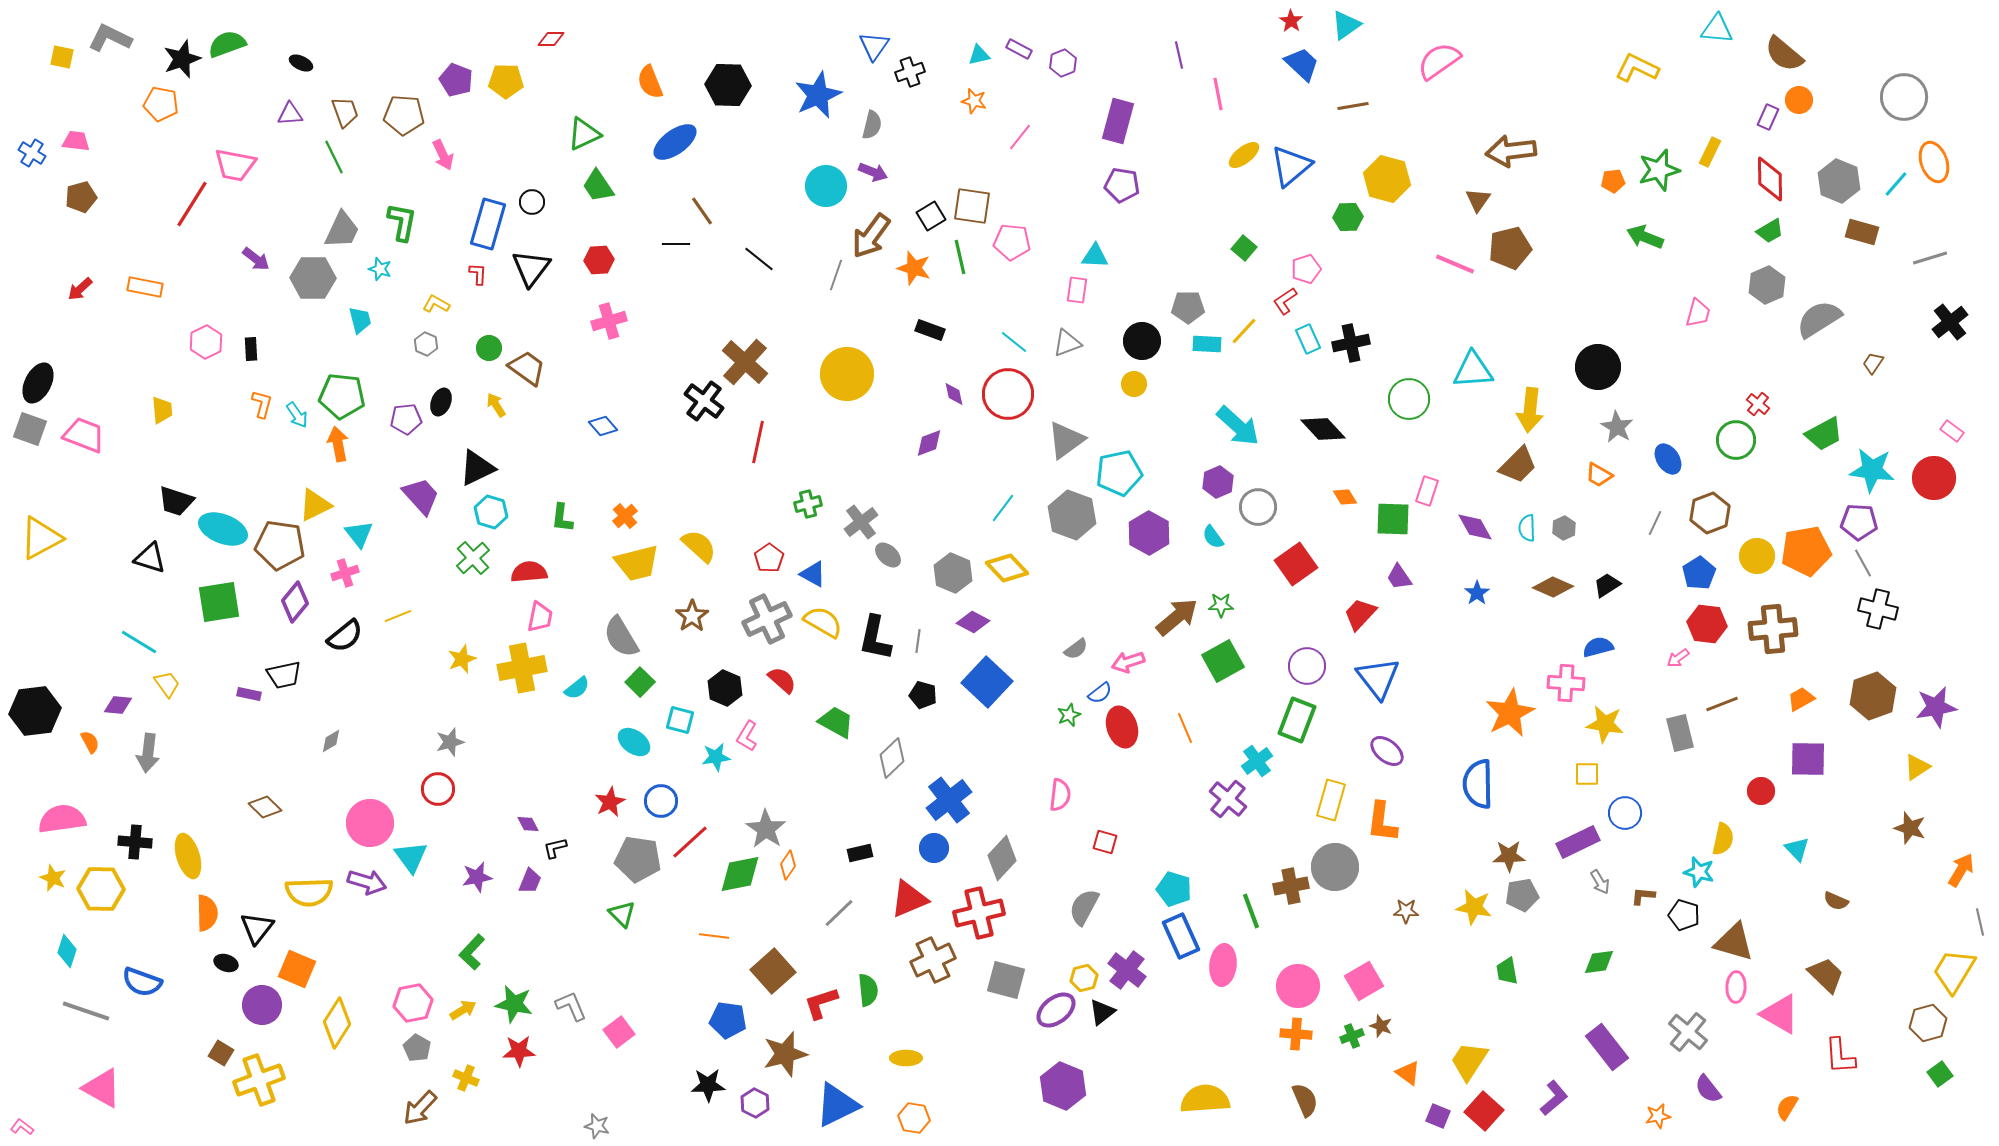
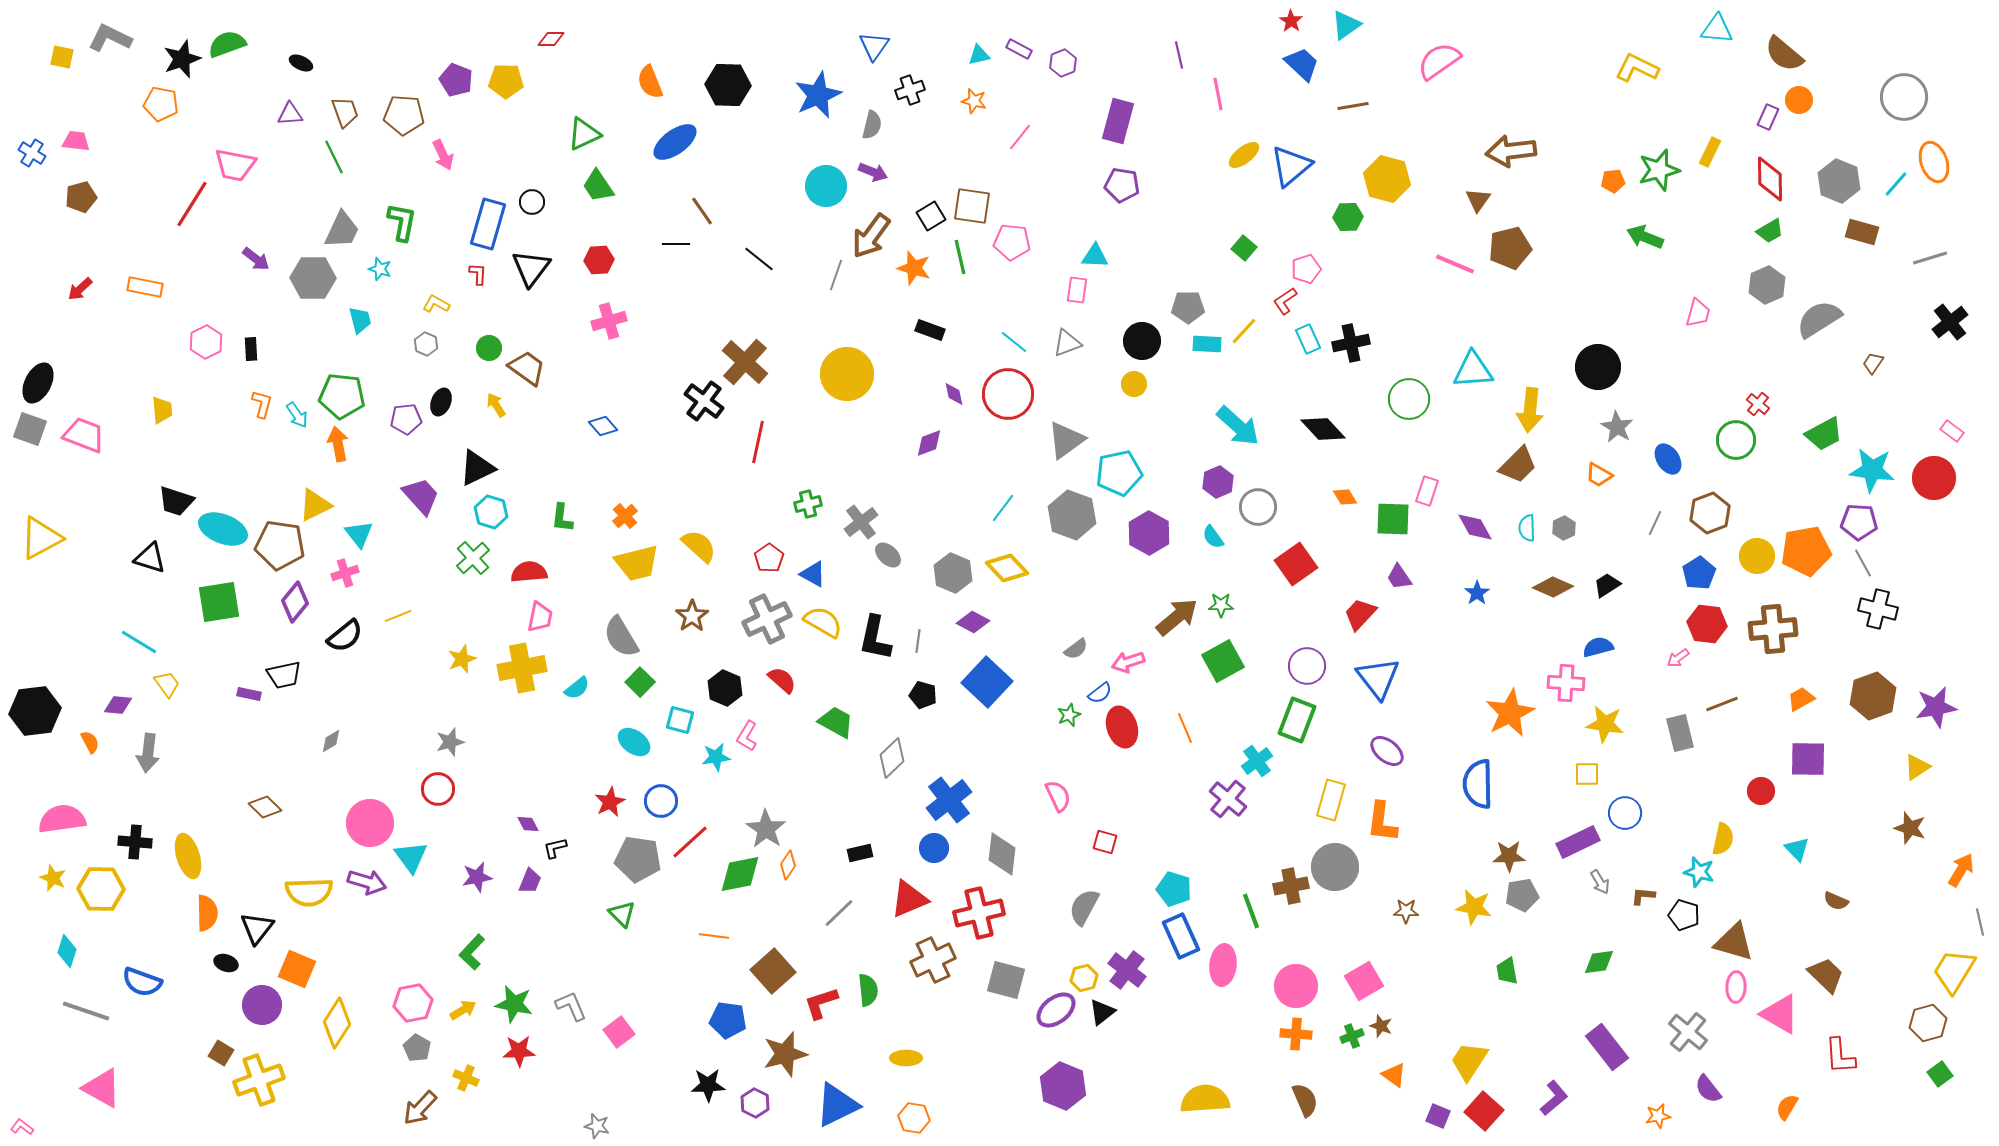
black cross at (910, 72): moved 18 px down
pink semicircle at (1060, 795): moved 2 px left, 1 px down; rotated 32 degrees counterclockwise
gray diamond at (1002, 858): moved 4 px up; rotated 36 degrees counterclockwise
pink circle at (1298, 986): moved 2 px left
orange triangle at (1408, 1073): moved 14 px left, 2 px down
